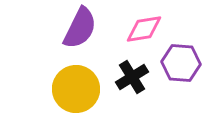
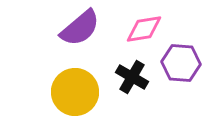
purple semicircle: rotated 24 degrees clockwise
black cross: rotated 28 degrees counterclockwise
yellow circle: moved 1 px left, 3 px down
